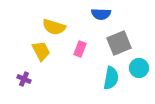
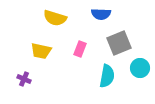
yellow semicircle: moved 1 px right, 9 px up
yellow trapezoid: rotated 130 degrees clockwise
cyan circle: moved 1 px right
cyan semicircle: moved 4 px left, 2 px up
